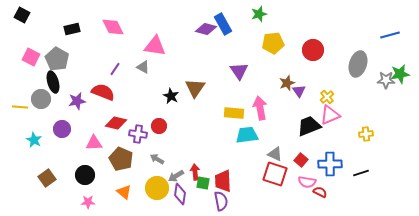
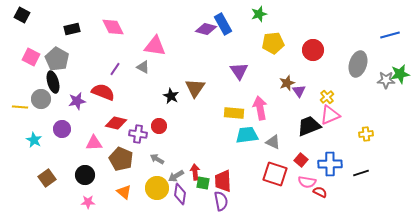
gray triangle at (275, 154): moved 2 px left, 12 px up
